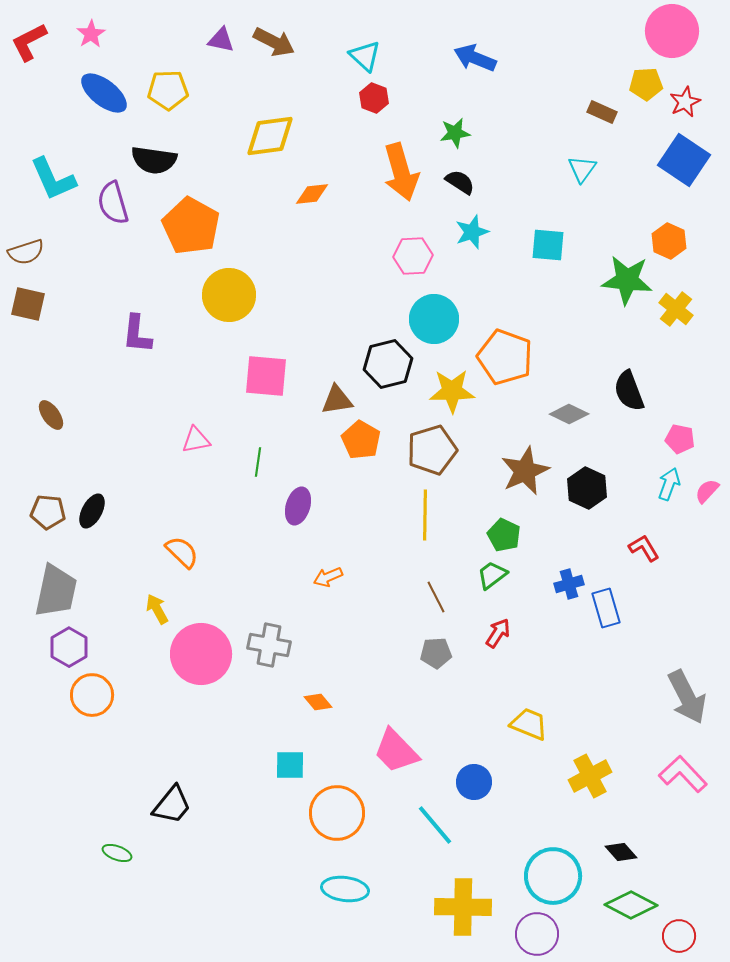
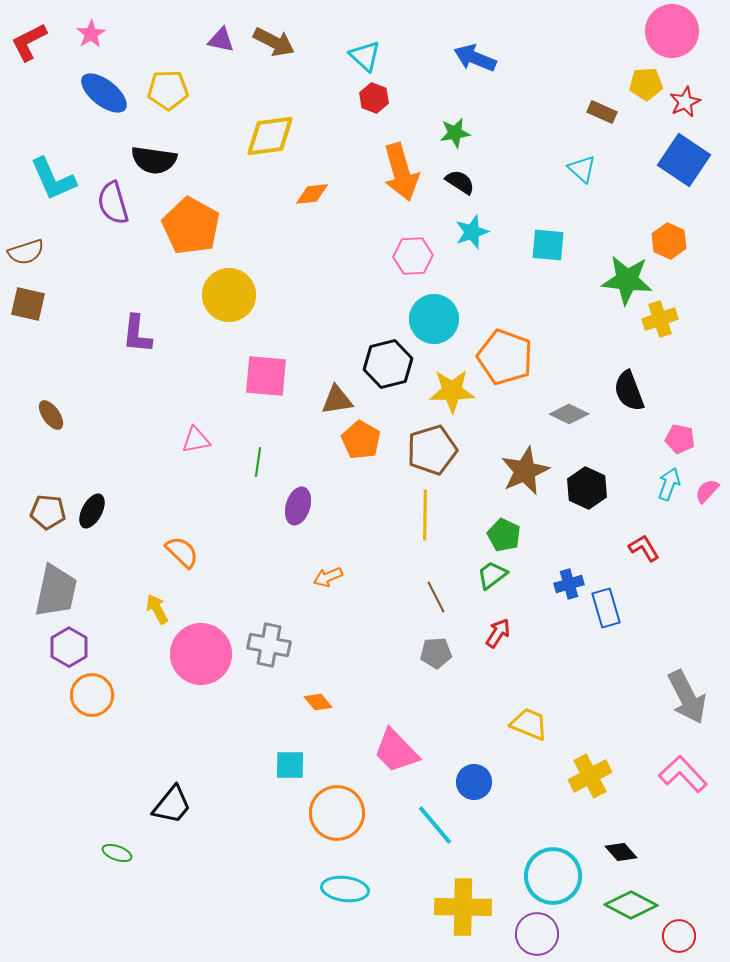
cyan triangle at (582, 169): rotated 24 degrees counterclockwise
yellow cross at (676, 309): moved 16 px left, 10 px down; rotated 32 degrees clockwise
